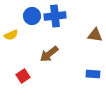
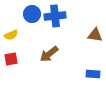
blue circle: moved 2 px up
red square: moved 12 px left, 17 px up; rotated 24 degrees clockwise
